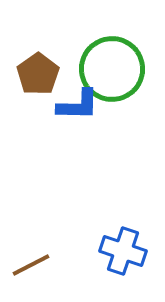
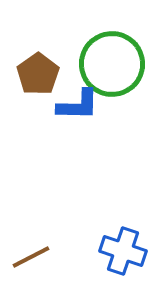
green circle: moved 5 px up
brown line: moved 8 px up
